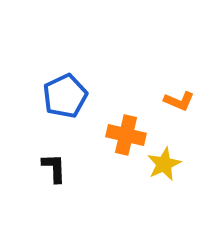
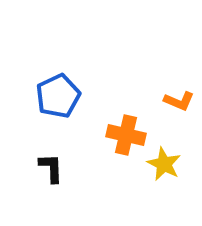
blue pentagon: moved 7 px left
yellow star: rotated 20 degrees counterclockwise
black L-shape: moved 3 px left
